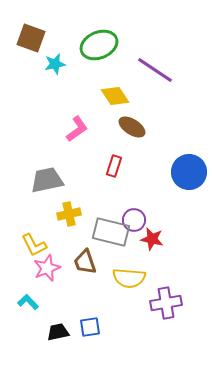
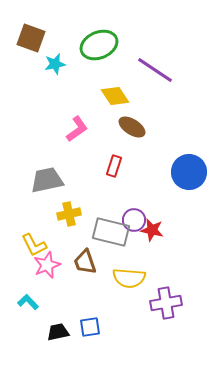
red star: moved 9 px up
pink star: moved 3 px up
